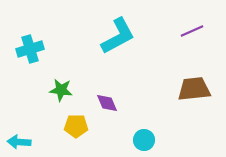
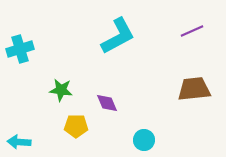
cyan cross: moved 10 px left
